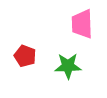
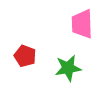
green star: moved 2 px down; rotated 8 degrees counterclockwise
